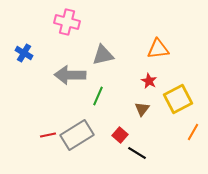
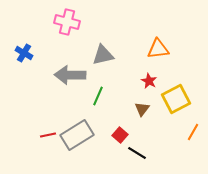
yellow square: moved 2 px left
